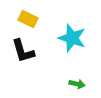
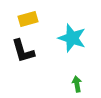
yellow rectangle: rotated 42 degrees counterclockwise
green arrow: rotated 112 degrees counterclockwise
